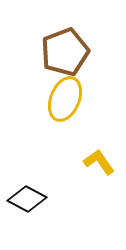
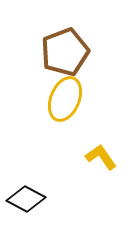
yellow L-shape: moved 2 px right, 5 px up
black diamond: moved 1 px left
